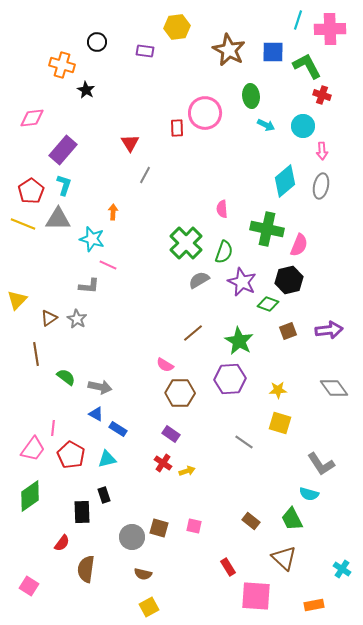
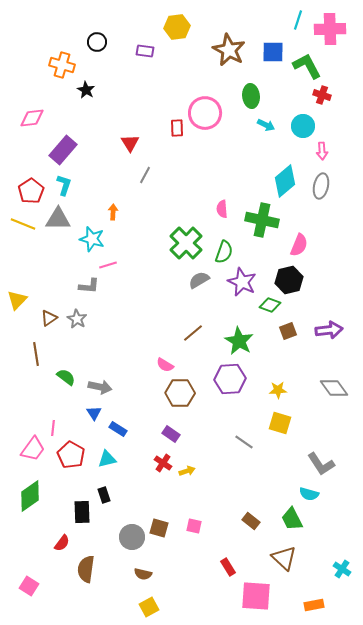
green cross at (267, 229): moved 5 px left, 9 px up
pink line at (108, 265): rotated 42 degrees counterclockwise
green diamond at (268, 304): moved 2 px right, 1 px down
blue triangle at (96, 414): moved 2 px left, 1 px up; rotated 28 degrees clockwise
